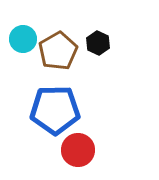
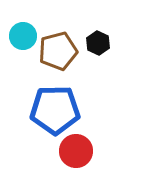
cyan circle: moved 3 px up
brown pentagon: rotated 15 degrees clockwise
red circle: moved 2 px left, 1 px down
